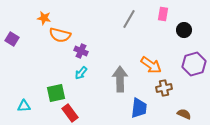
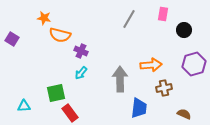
orange arrow: rotated 40 degrees counterclockwise
